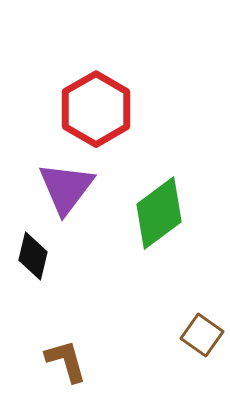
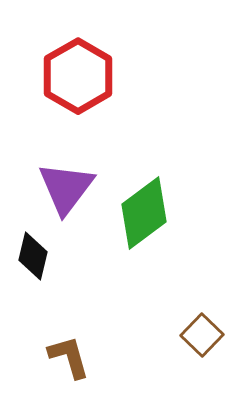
red hexagon: moved 18 px left, 33 px up
green diamond: moved 15 px left
brown square: rotated 9 degrees clockwise
brown L-shape: moved 3 px right, 4 px up
